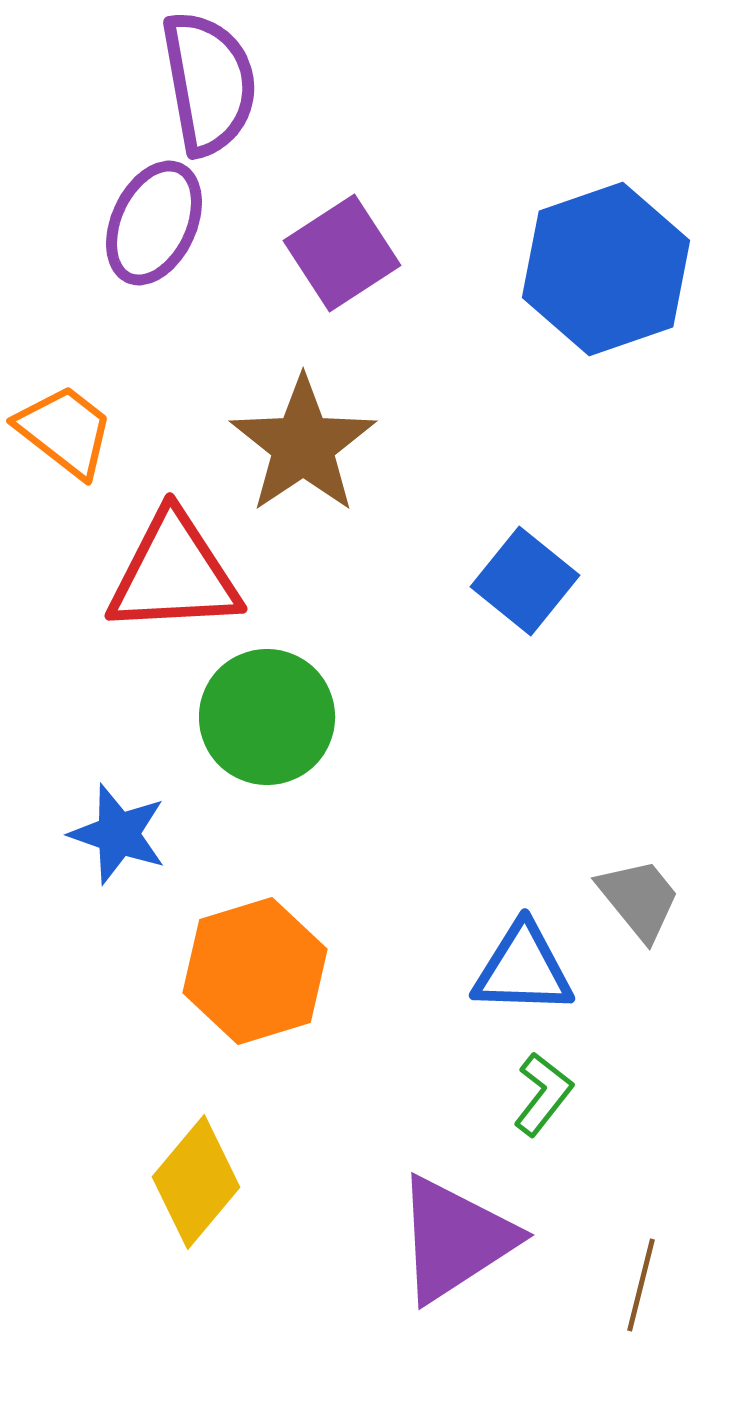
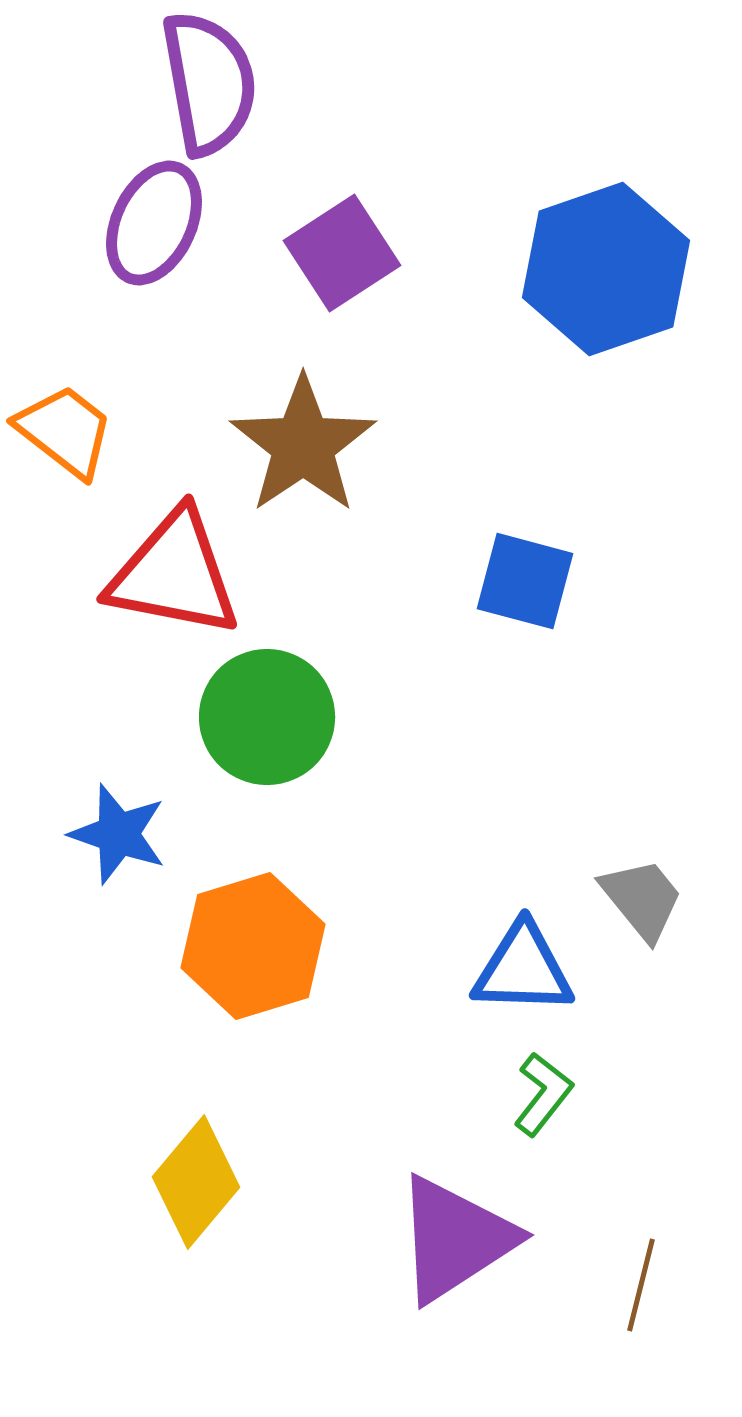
red triangle: rotated 14 degrees clockwise
blue square: rotated 24 degrees counterclockwise
gray trapezoid: moved 3 px right
orange hexagon: moved 2 px left, 25 px up
